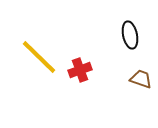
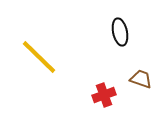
black ellipse: moved 10 px left, 3 px up
red cross: moved 24 px right, 25 px down
